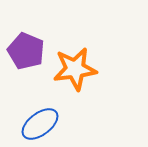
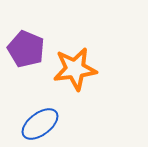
purple pentagon: moved 2 px up
